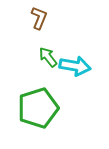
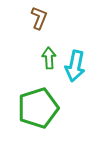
green arrow: moved 1 px right, 1 px down; rotated 35 degrees clockwise
cyan arrow: rotated 92 degrees clockwise
